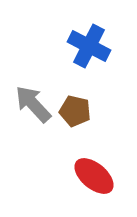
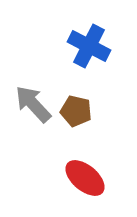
brown pentagon: moved 1 px right
red ellipse: moved 9 px left, 2 px down
